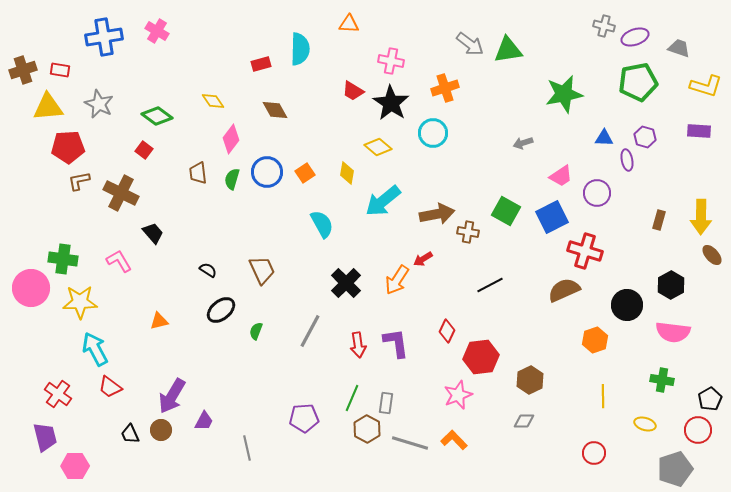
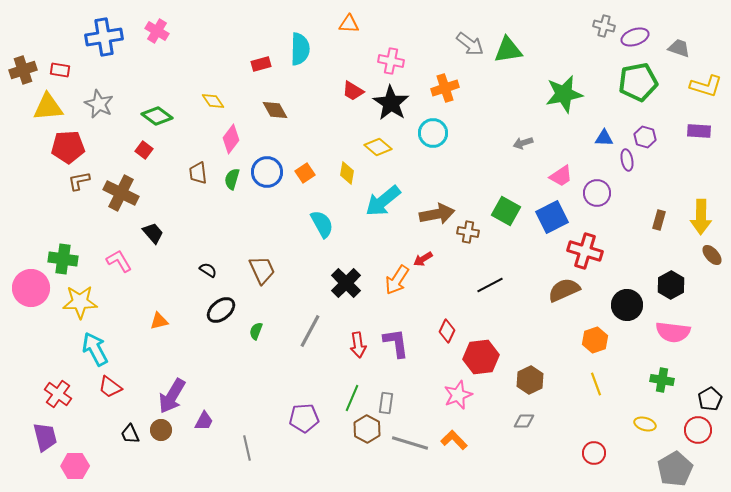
yellow line at (603, 396): moved 7 px left, 12 px up; rotated 20 degrees counterclockwise
gray pentagon at (675, 469): rotated 12 degrees counterclockwise
